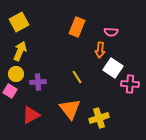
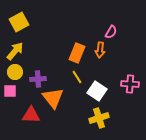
orange rectangle: moved 26 px down
pink semicircle: rotated 64 degrees counterclockwise
yellow arrow: moved 5 px left; rotated 18 degrees clockwise
white square: moved 16 px left, 23 px down
yellow circle: moved 1 px left, 2 px up
purple cross: moved 3 px up
pink square: rotated 32 degrees counterclockwise
orange triangle: moved 17 px left, 11 px up
red triangle: rotated 30 degrees clockwise
